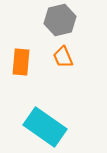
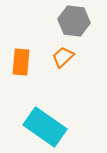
gray hexagon: moved 14 px right, 1 px down; rotated 20 degrees clockwise
orange trapezoid: rotated 70 degrees clockwise
